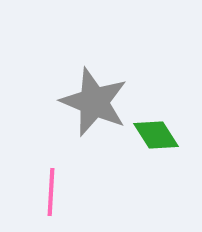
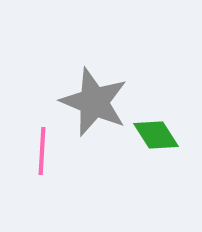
pink line: moved 9 px left, 41 px up
